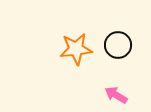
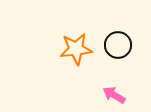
pink arrow: moved 2 px left
